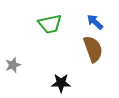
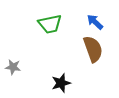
gray star: moved 2 px down; rotated 28 degrees clockwise
black star: rotated 18 degrees counterclockwise
